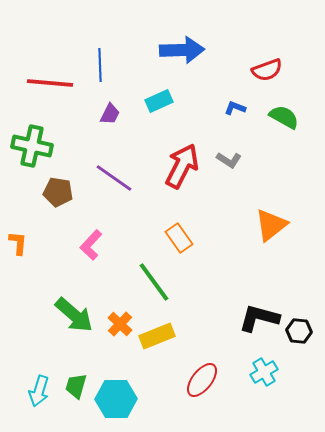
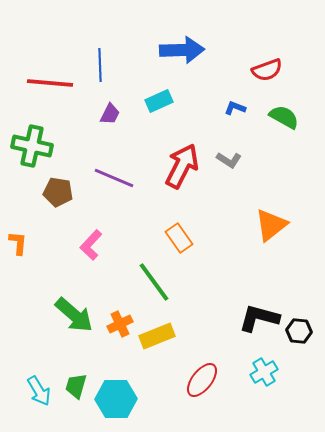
purple line: rotated 12 degrees counterclockwise
orange cross: rotated 20 degrees clockwise
cyan arrow: rotated 48 degrees counterclockwise
